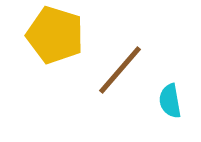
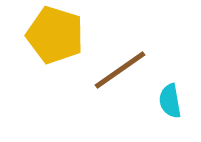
brown line: rotated 14 degrees clockwise
